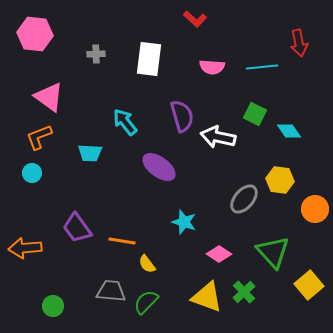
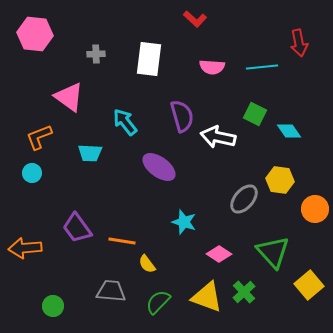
pink triangle: moved 20 px right
green semicircle: moved 12 px right
